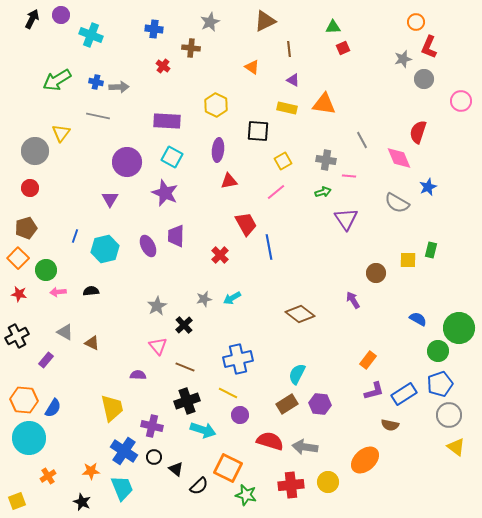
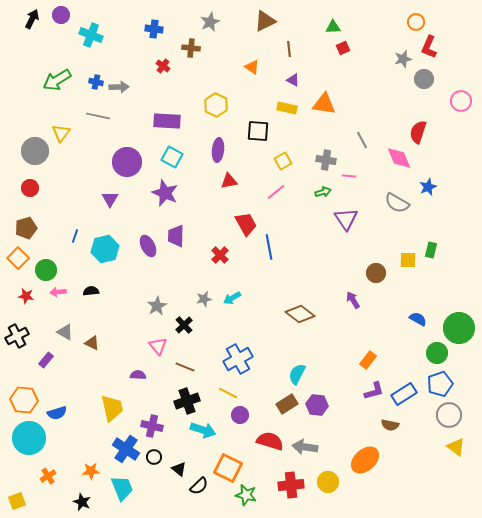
red star at (19, 294): moved 7 px right, 2 px down
green circle at (438, 351): moved 1 px left, 2 px down
blue cross at (238, 359): rotated 16 degrees counterclockwise
purple hexagon at (320, 404): moved 3 px left, 1 px down
blue semicircle at (53, 408): moved 4 px right, 5 px down; rotated 42 degrees clockwise
blue cross at (124, 451): moved 2 px right, 2 px up
black triangle at (176, 469): moved 3 px right
